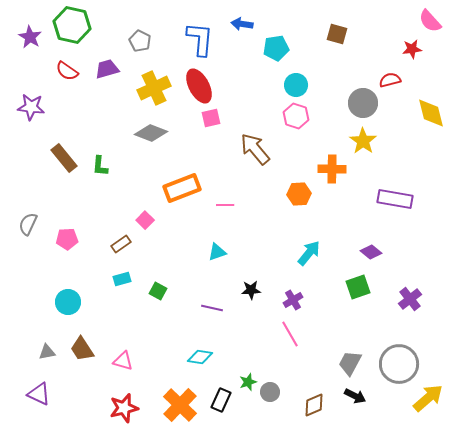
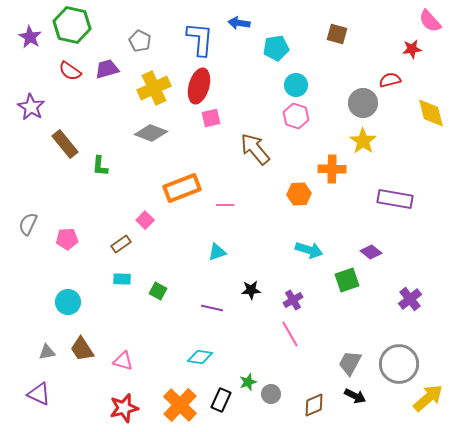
blue arrow at (242, 24): moved 3 px left, 1 px up
red semicircle at (67, 71): moved 3 px right
red ellipse at (199, 86): rotated 44 degrees clockwise
purple star at (31, 107): rotated 24 degrees clockwise
brown rectangle at (64, 158): moved 1 px right, 14 px up
cyan arrow at (309, 253): moved 3 px up; rotated 68 degrees clockwise
cyan rectangle at (122, 279): rotated 18 degrees clockwise
green square at (358, 287): moved 11 px left, 7 px up
gray circle at (270, 392): moved 1 px right, 2 px down
